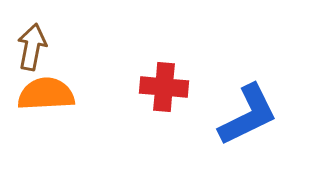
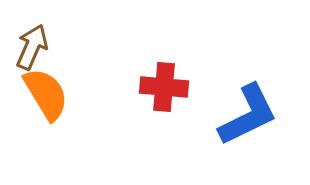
brown arrow: rotated 12 degrees clockwise
orange semicircle: rotated 62 degrees clockwise
